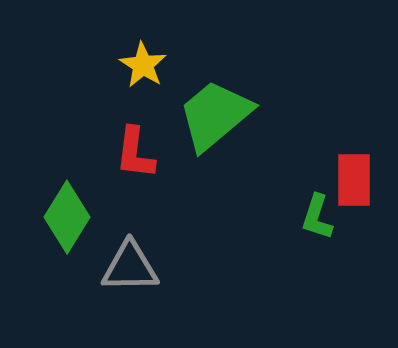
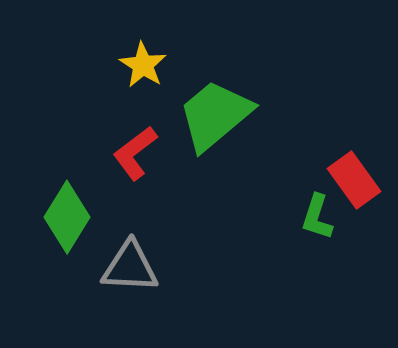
red L-shape: rotated 46 degrees clockwise
red rectangle: rotated 36 degrees counterclockwise
gray triangle: rotated 4 degrees clockwise
